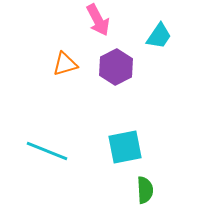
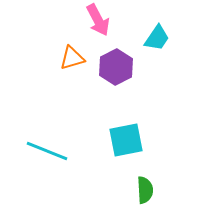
cyan trapezoid: moved 2 px left, 2 px down
orange triangle: moved 7 px right, 6 px up
cyan square: moved 1 px right, 7 px up
